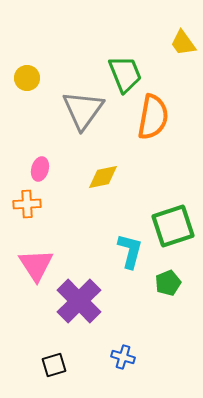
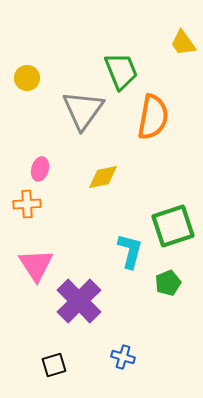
green trapezoid: moved 4 px left, 3 px up
